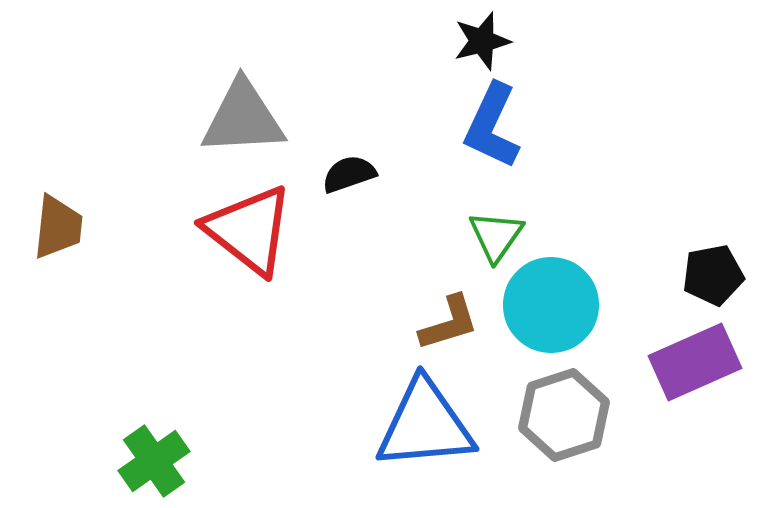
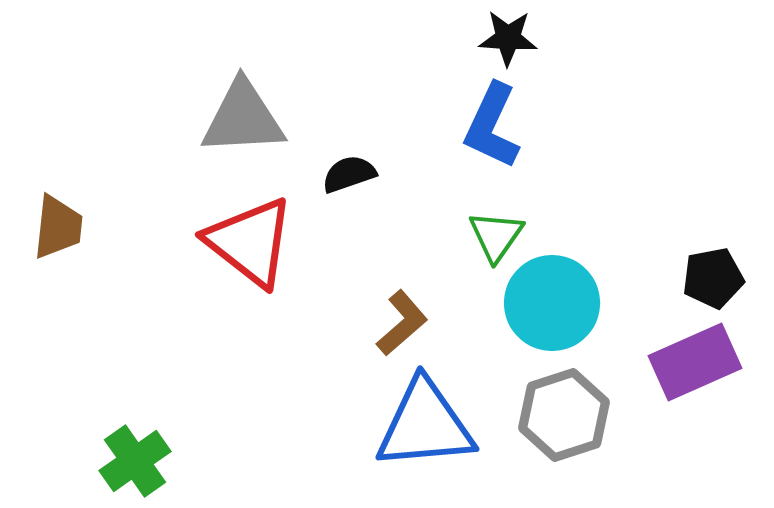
black star: moved 26 px right, 3 px up; rotated 18 degrees clockwise
red triangle: moved 1 px right, 12 px down
black pentagon: moved 3 px down
cyan circle: moved 1 px right, 2 px up
brown L-shape: moved 47 px left; rotated 24 degrees counterclockwise
green cross: moved 19 px left
